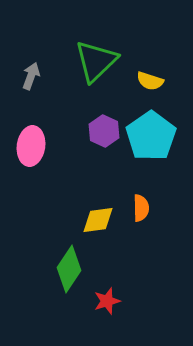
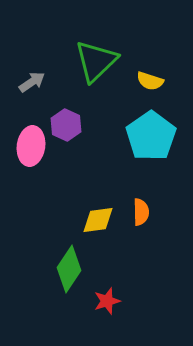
gray arrow: moved 1 px right, 6 px down; rotated 36 degrees clockwise
purple hexagon: moved 38 px left, 6 px up
orange semicircle: moved 4 px down
